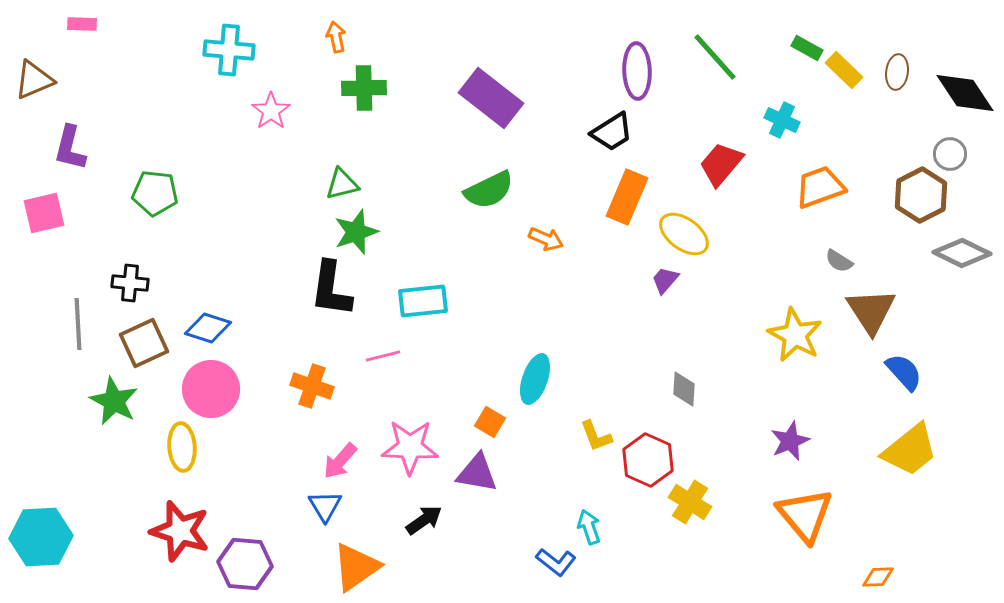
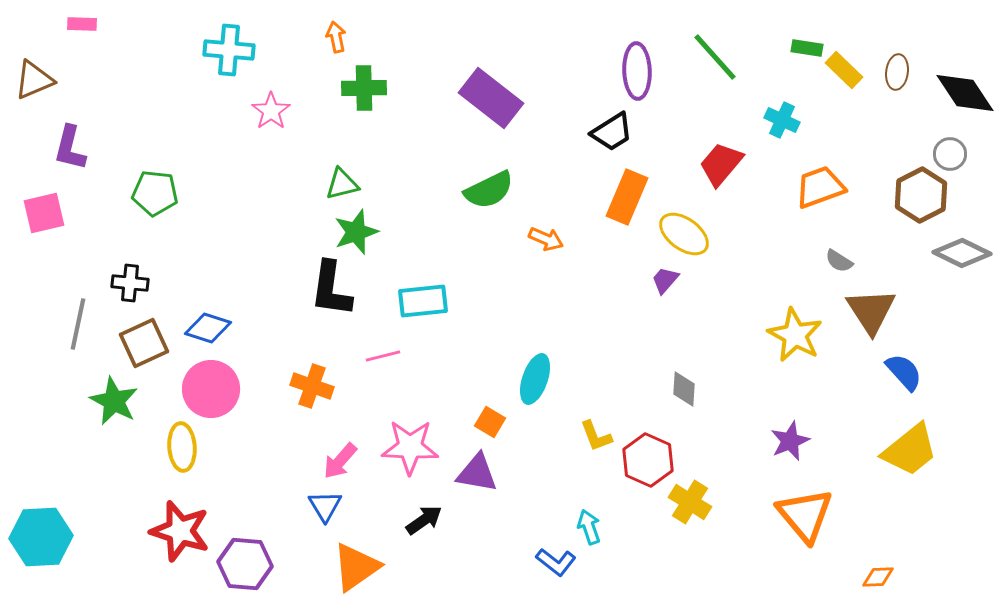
green rectangle at (807, 48): rotated 20 degrees counterclockwise
gray line at (78, 324): rotated 15 degrees clockwise
